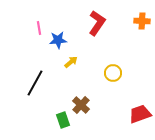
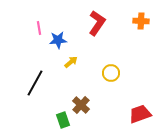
orange cross: moved 1 px left
yellow circle: moved 2 px left
